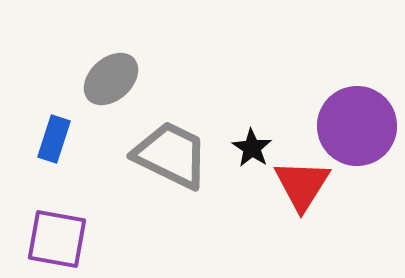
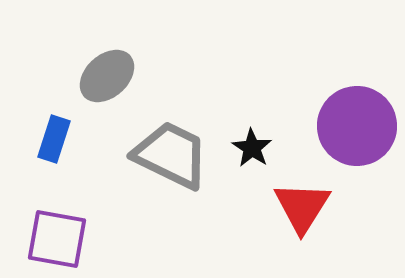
gray ellipse: moved 4 px left, 3 px up
red triangle: moved 22 px down
